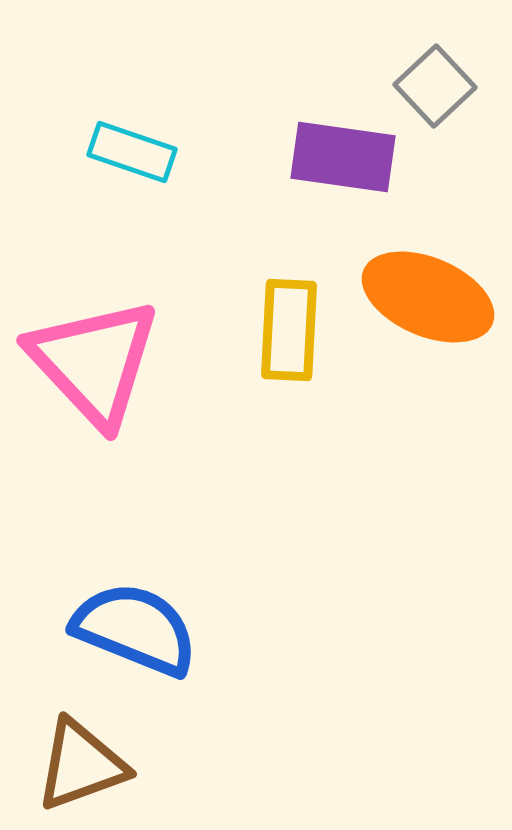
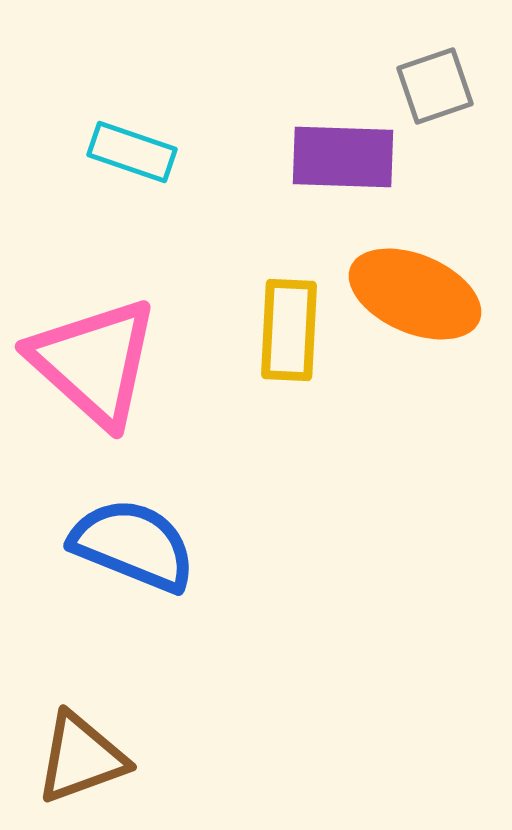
gray square: rotated 24 degrees clockwise
purple rectangle: rotated 6 degrees counterclockwise
orange ellipse: moved 13 px left, 3 px up
pink triangle: rotated 5 degrees counterclockwise
blue semicircle: moved 2 px left, 84 px up
brown triangle: moved 7 px up
